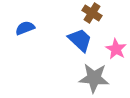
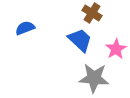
pink star: rotated 10 degrees clockwise
